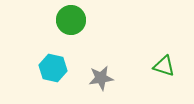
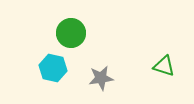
green circle: moved 13 px down
